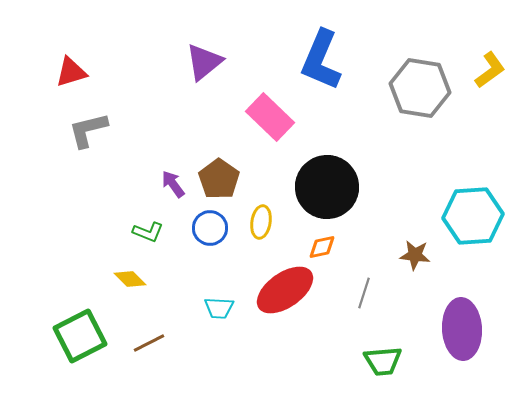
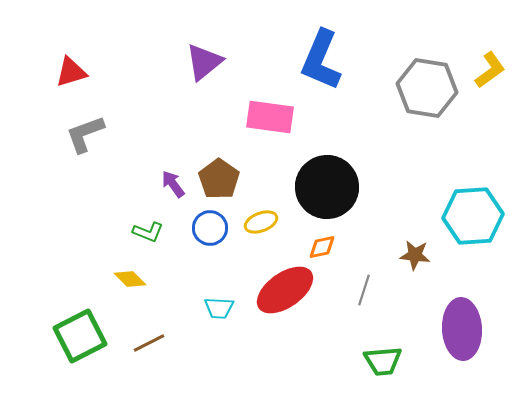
gray hexagon: moved 7 px right
pink rectangle: rotated 36 degrees counterclockwise
gray L-shape: moved 3 px left, 4 px down; rotated 6 degrees counterclockwise
yellow ellipse: rotated 60 degrees clockwise
gray line: moved 3 px up
